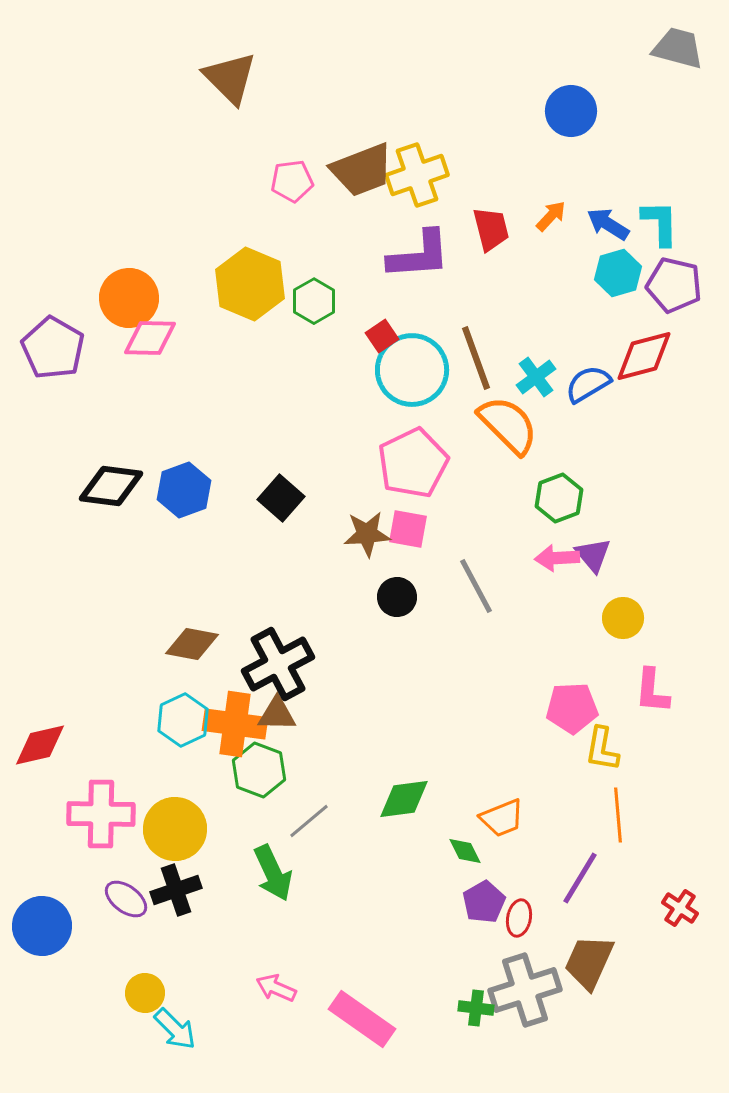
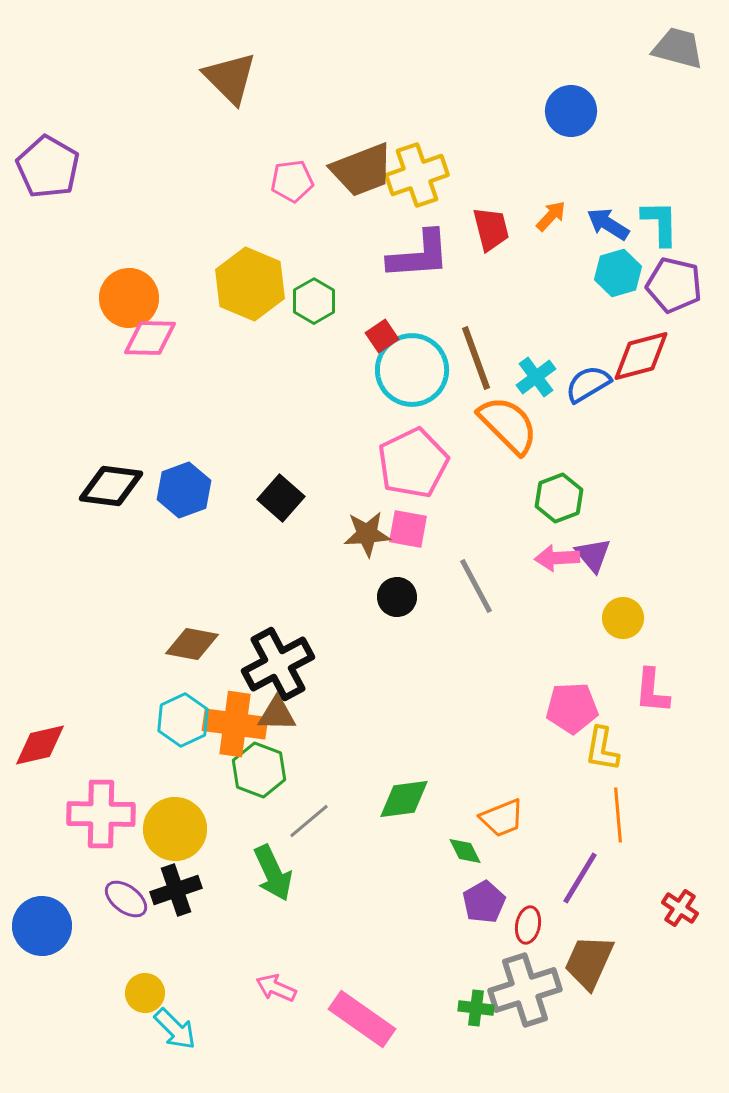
purple pentagon at (53, 348): moved 5 px left, 181 px up
red diamond at (644, 356): moved 3 px left
red ellipse at (519, 918): moved 9 px right, 7 px down
